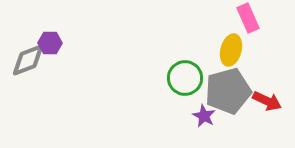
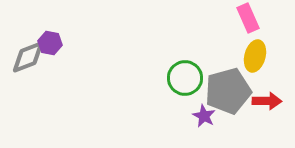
purple hexagon: rotated 10 degrees clockwise
yellow ellipse: moved 24 px right, 6 px down
gray diamond: moved 3 px up
red arrow: rotated 24 degrees counterclockwise
